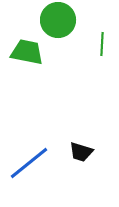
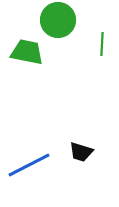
blue line: moved 2 px down; rotated 12 degrees clockwise
